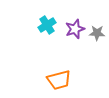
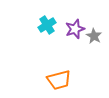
gray star: moved 3 px left, 3 px down; rotated 28 degrees clockwise
